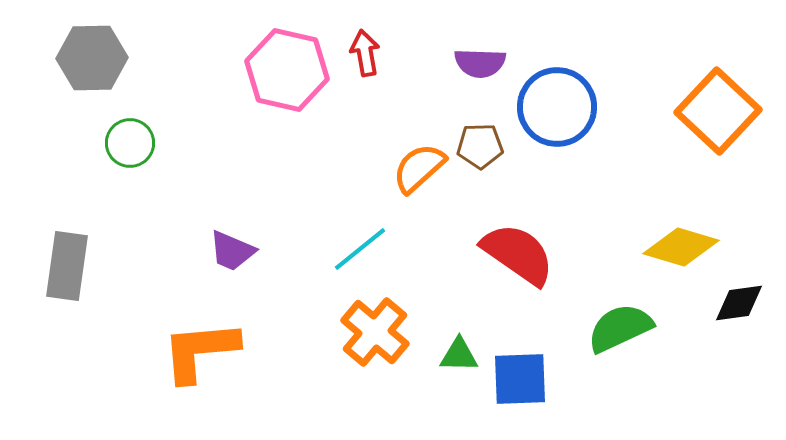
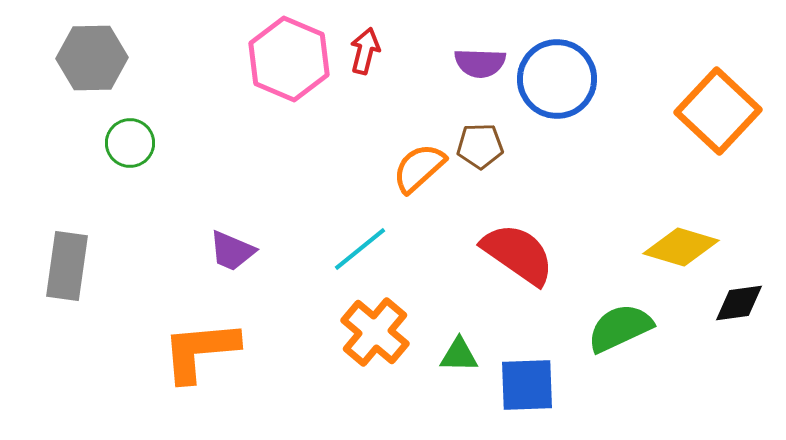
red arrow: moved 2 px up; rotated 24 degrees clockwise
pink hexagon: moved 2 px right, 11 px up; rotated 10 degrees clockwise
blue circle: moved 28 px up
blue square: moved 7 px right, 6 px down
